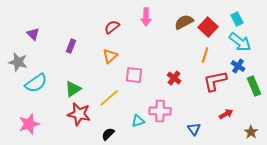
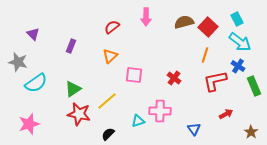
brown semicircle: rotated 12 degrees clockwise
yellow line: moved 2 px left, 3 px down
